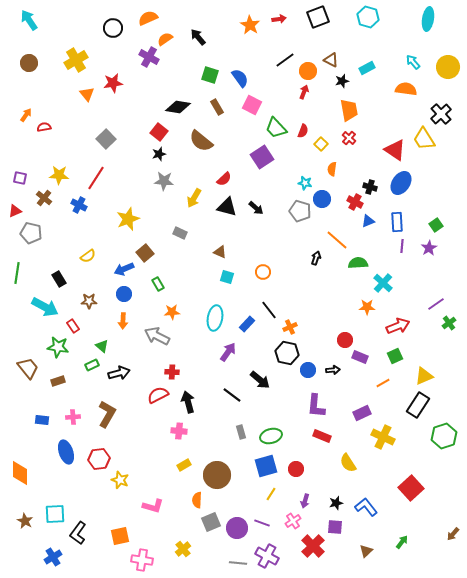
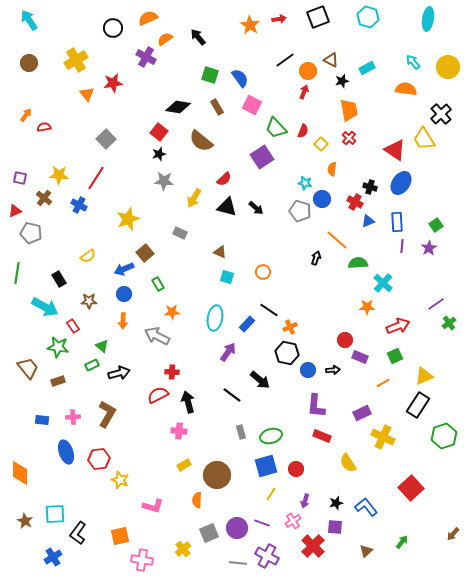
purple cross at (149, 57): moved 3 px left
black line at (269, 310): rotated 18 degrees counterclockwise
gray square at (211, 522): moved 2 px left, 11 px down
